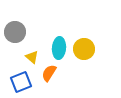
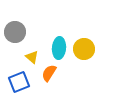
blue square: moved 2 px left
